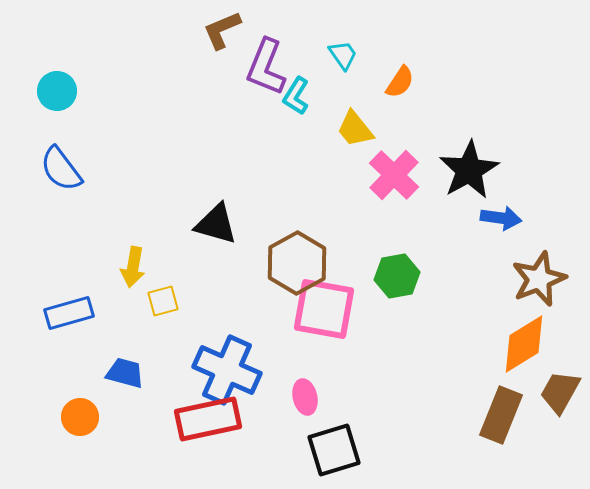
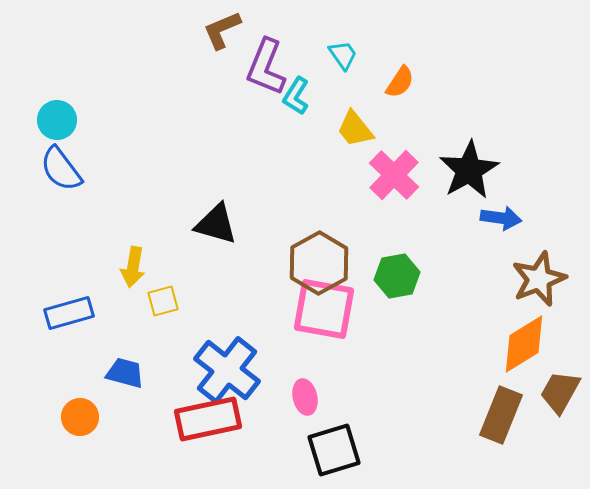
cyan circle: moved 29 px down
brown hexagon: moved 22 px right
blue cross: rotated 14 degrees clockwise
